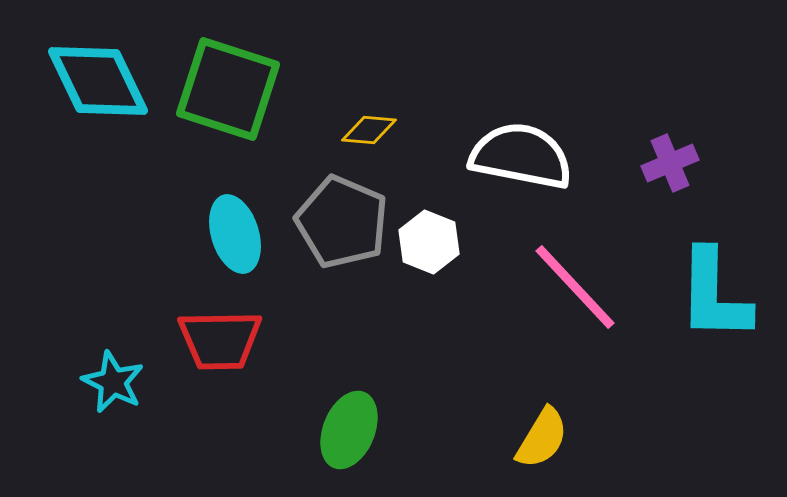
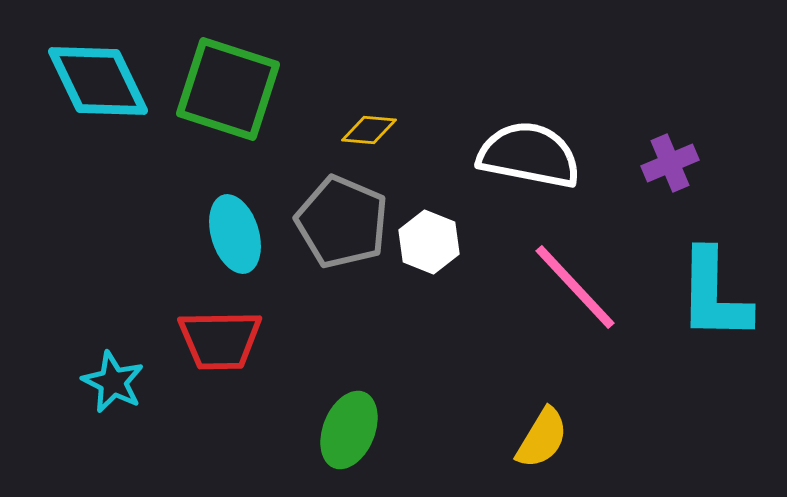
white semicircle: moved 8 px right, 1 px up
